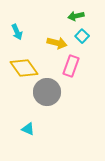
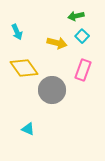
pink rectangle: moved 12 px right, 4 px down
gray circle: moved 5 px right, 2 px up
